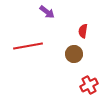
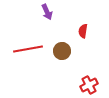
purple arrow: rotated 28 degrees clockwise
red line: moved 3 px down
brown circle: moved 12 px left, 3 px up
